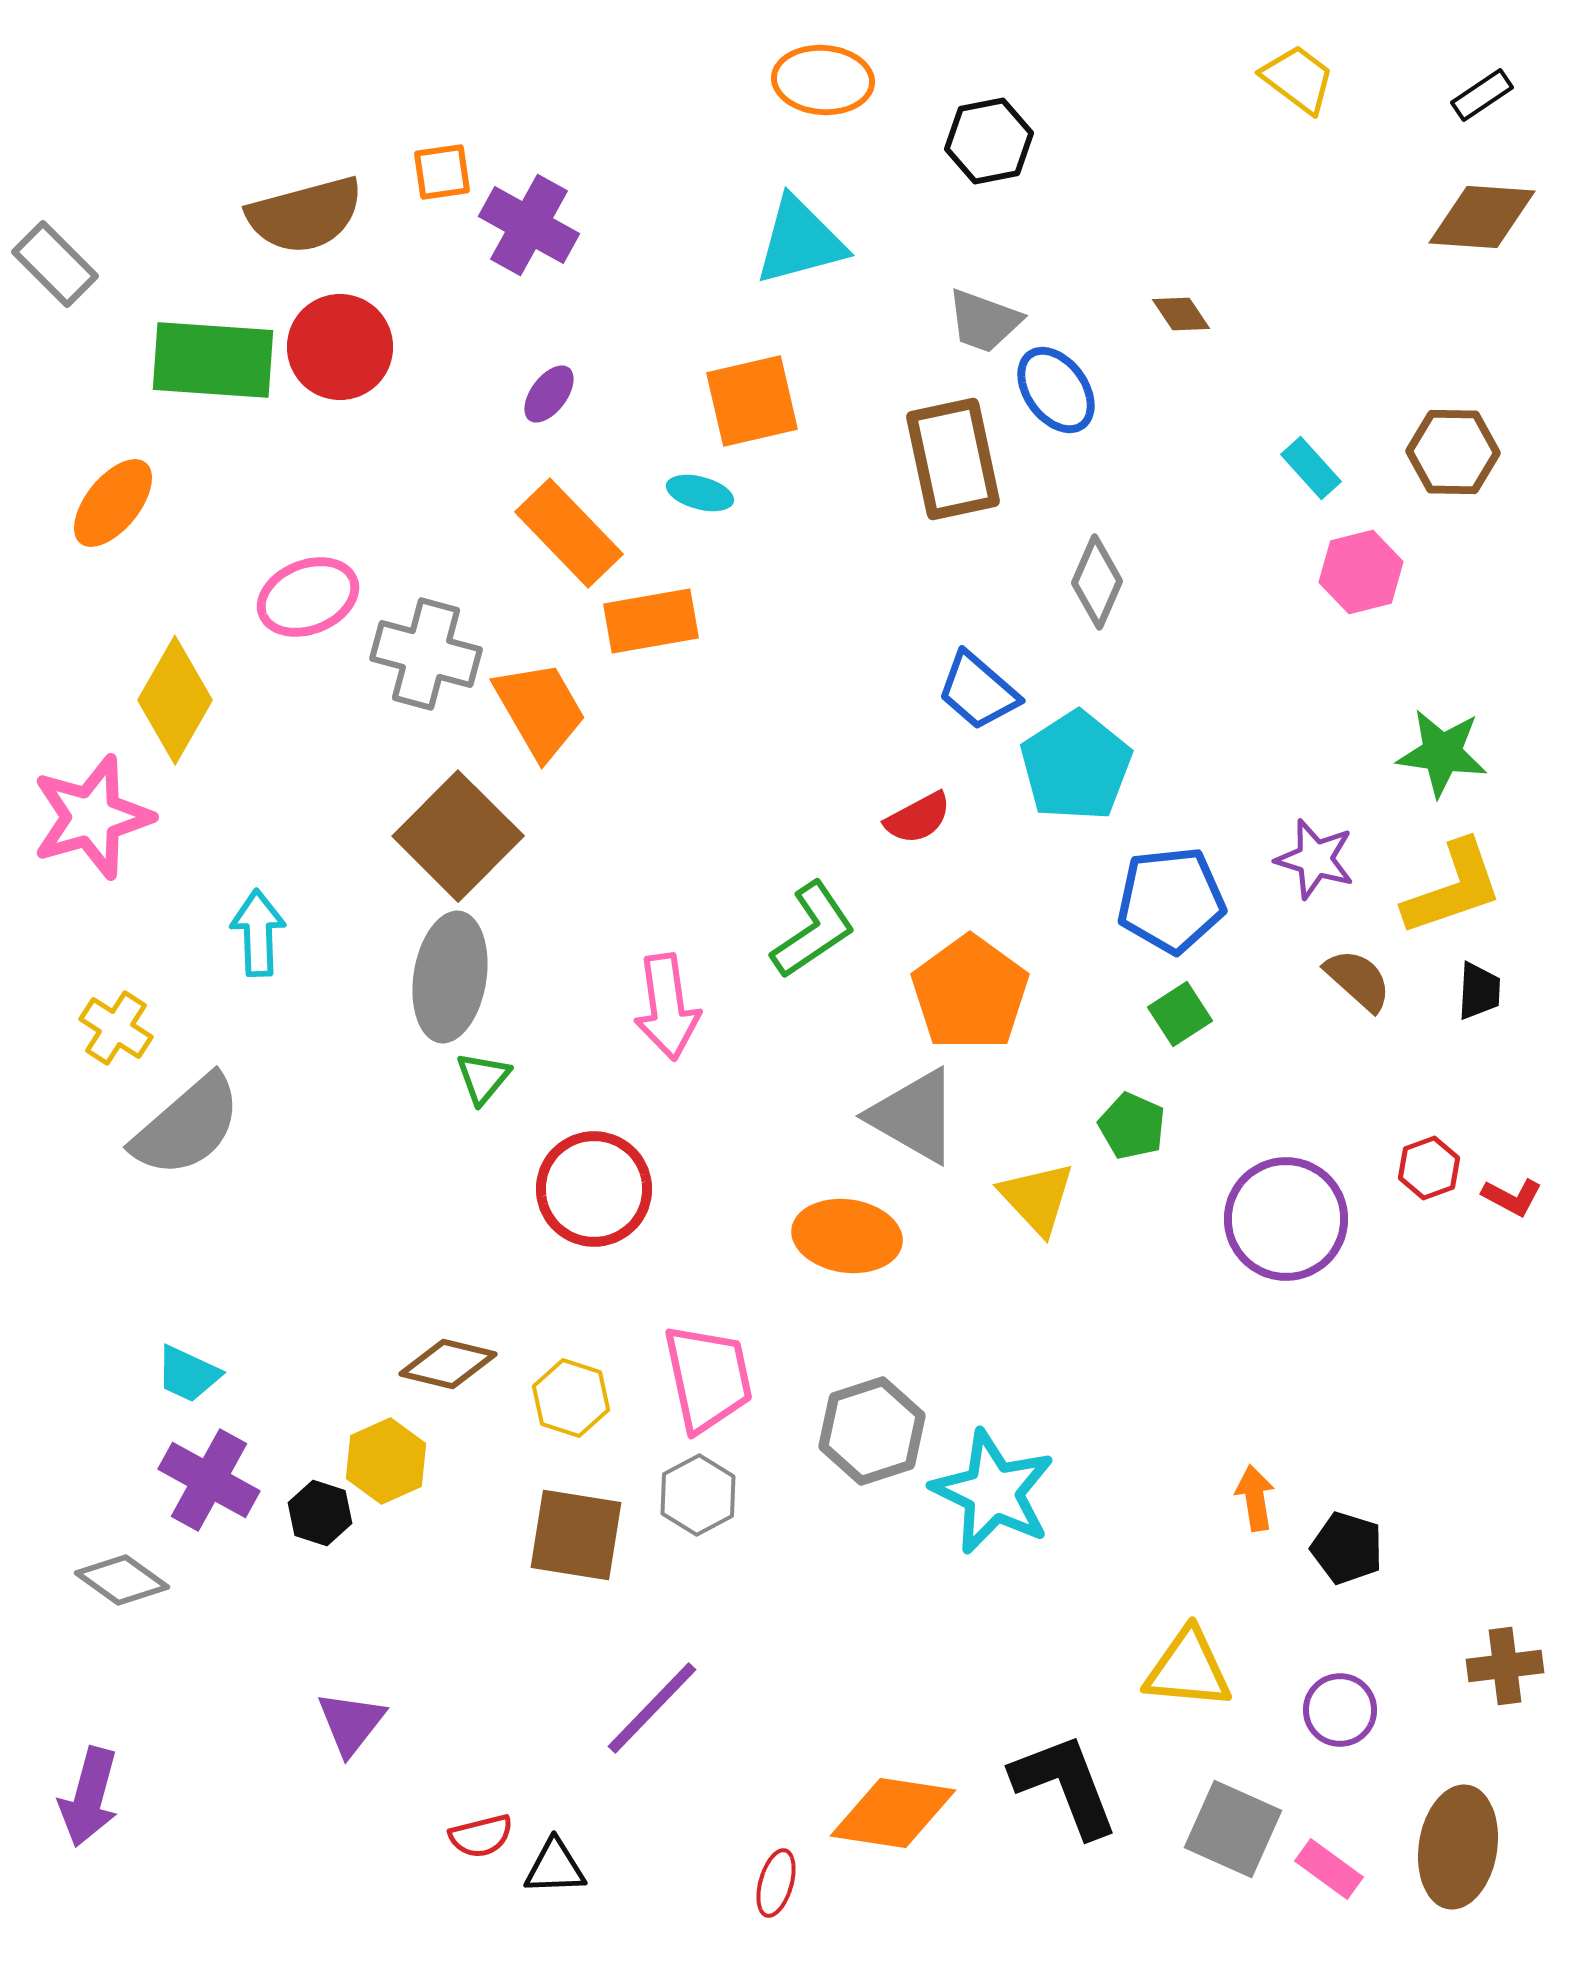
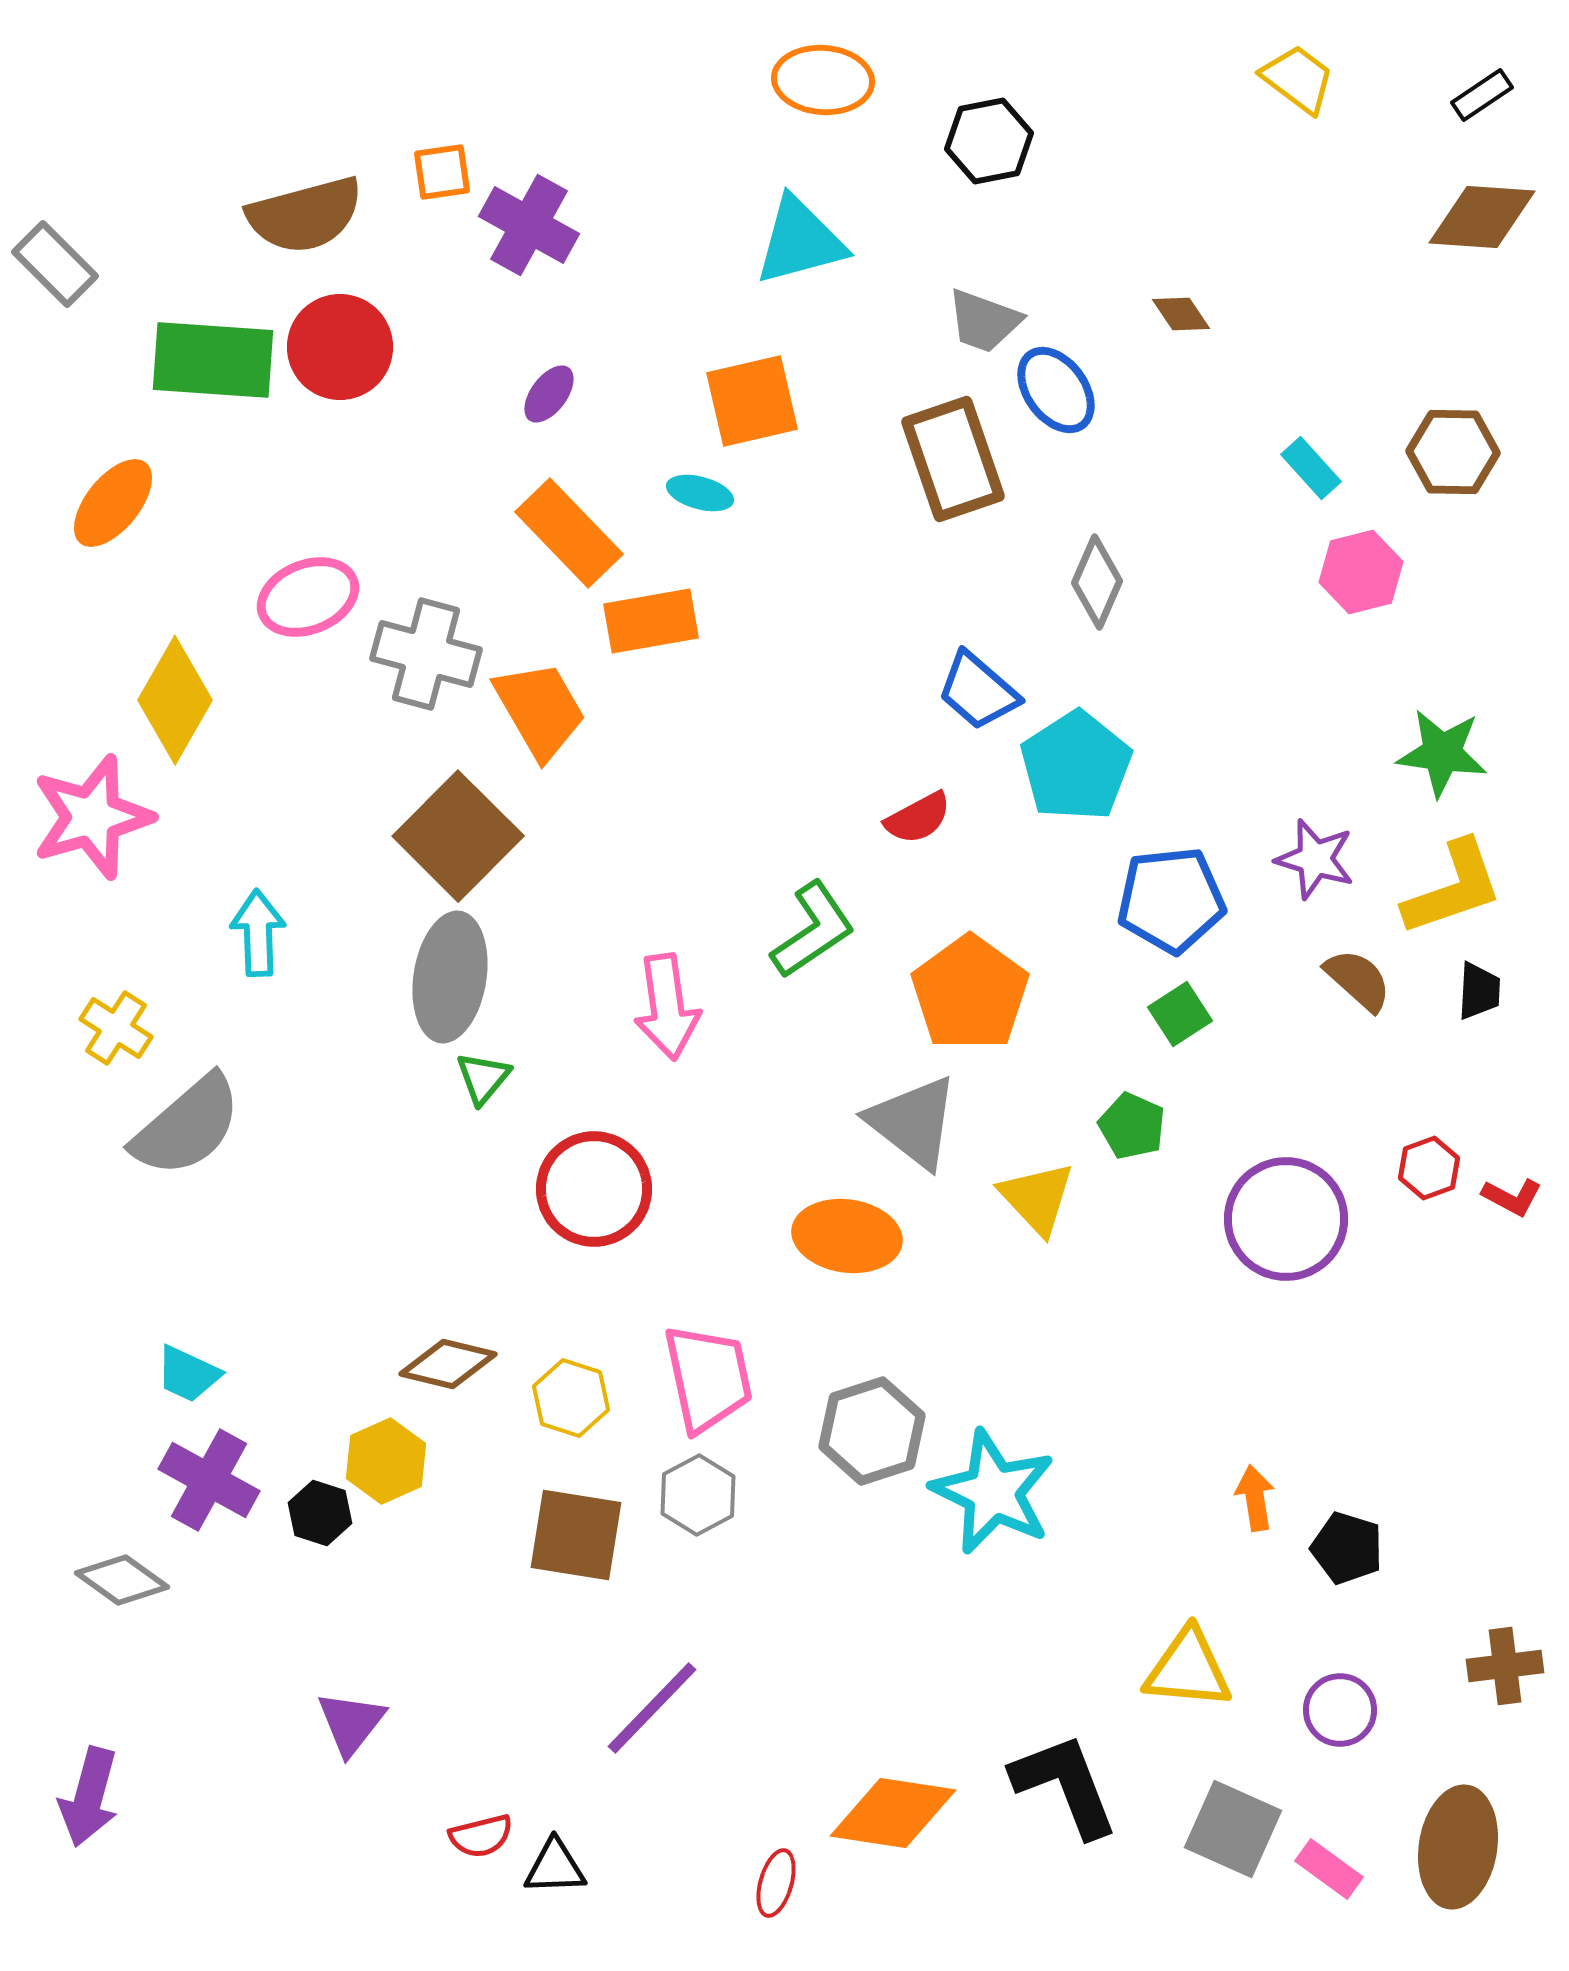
brown rectangle at (953, 459): rotated 7 degrees counterclockwise
gray triangle at (914, 1116): moved 1 px left, 6 px down; rotated 8 degrees clockwise
